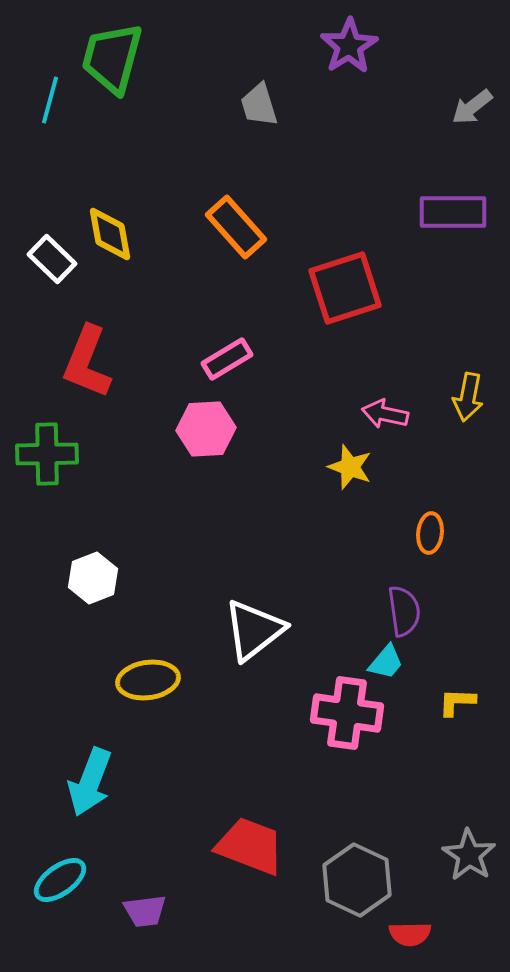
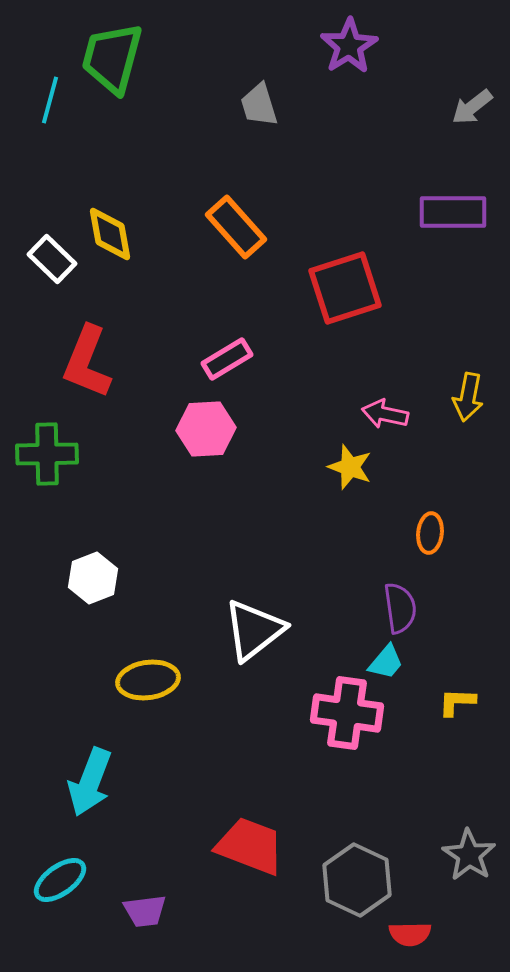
purple semicircle: moved 4 px left, 3 px up
